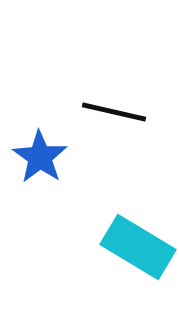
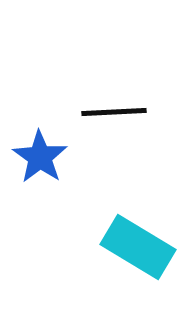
black line: rotated 16 degrees counterclockwise
